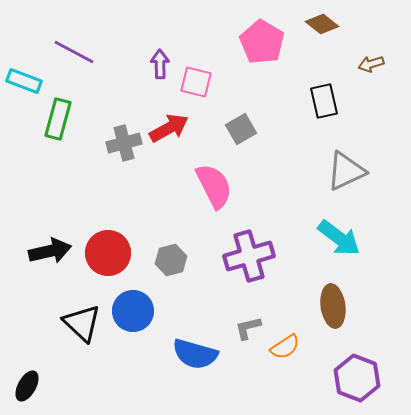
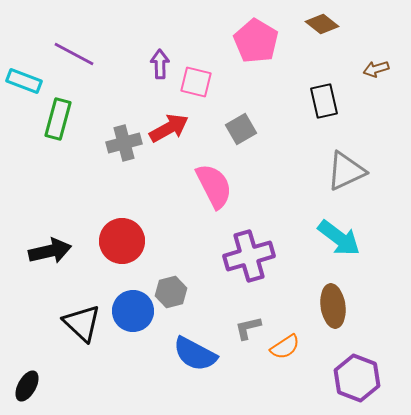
pink pentagon: moved 6 px left, 1 px up
purple line: moved 2 px down
brown arrow: moved 5 px right, 5 px down
red circle: moved 14 px right, 12 px up
gray hexagon: moved 32 px down
blue semicircle: rotated 12 degrees clockwise
